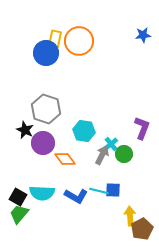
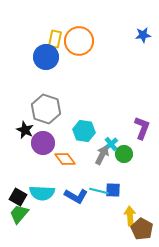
blue circle: moved 4 px down
brown pentagon: rotated 15 degrees counterclockwise
